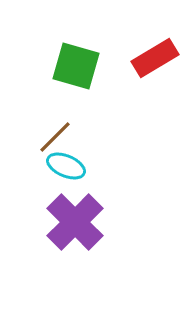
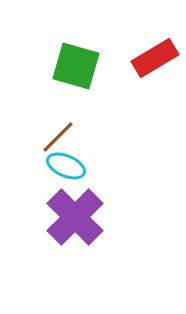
brown line: moved 3 px right
purple cross: moved 5 px up
